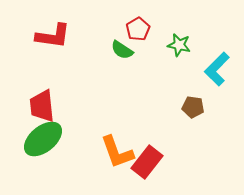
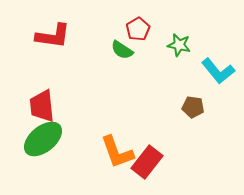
cyan L-shape: moved 1 px right, 2 px down; rotated 84 degrees counterclockwise
